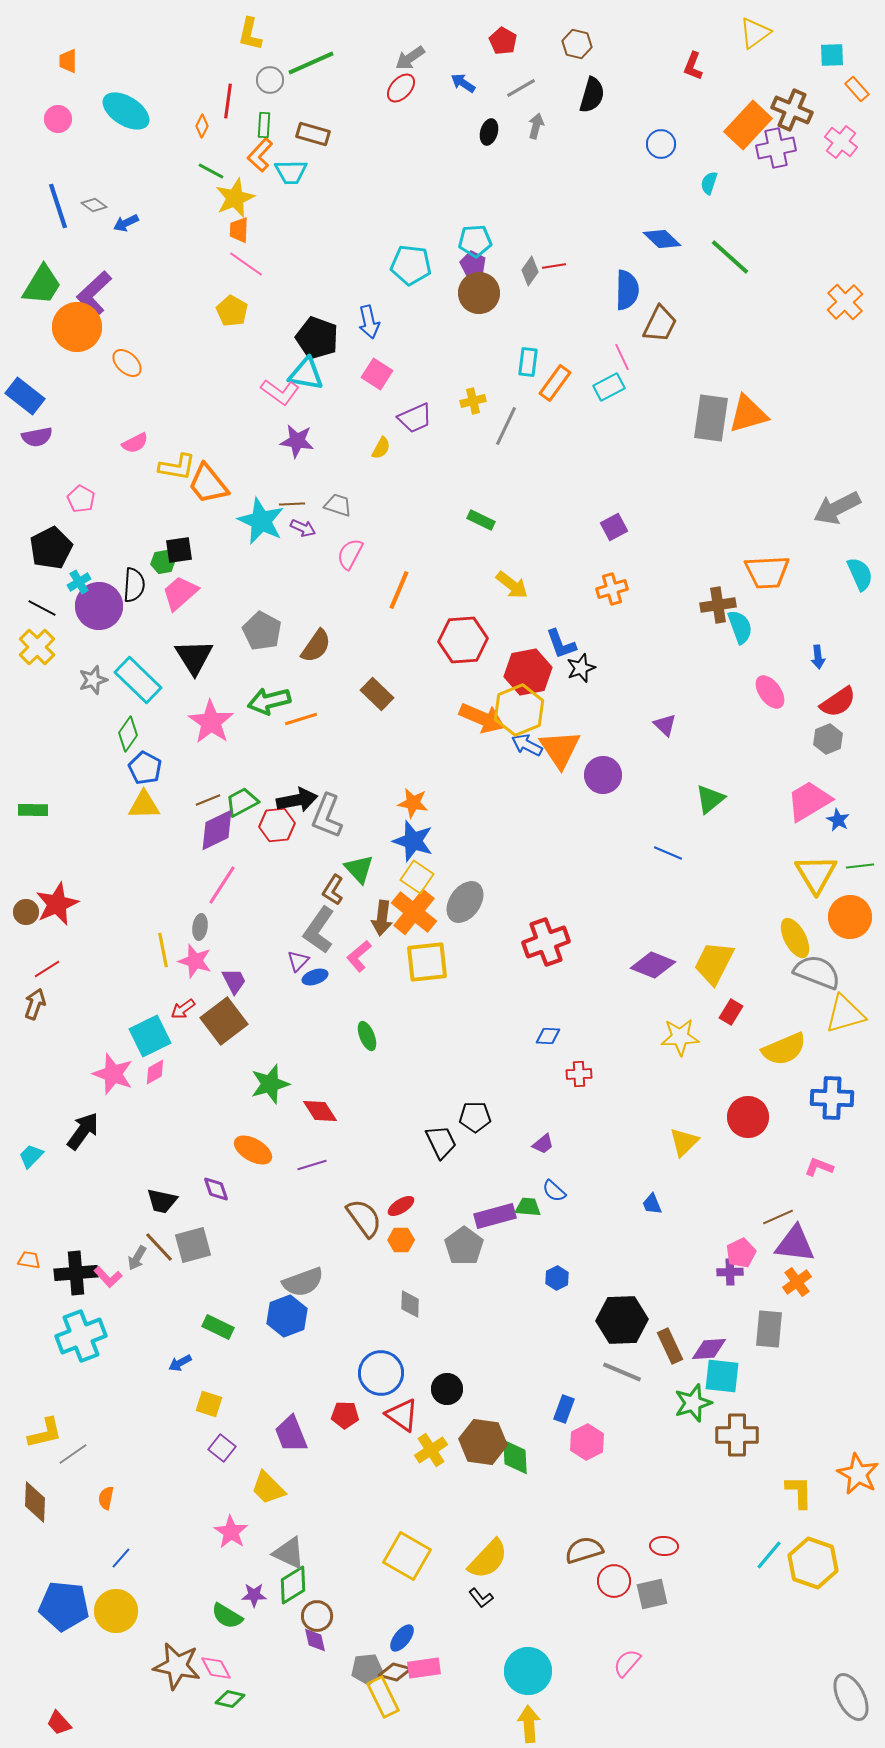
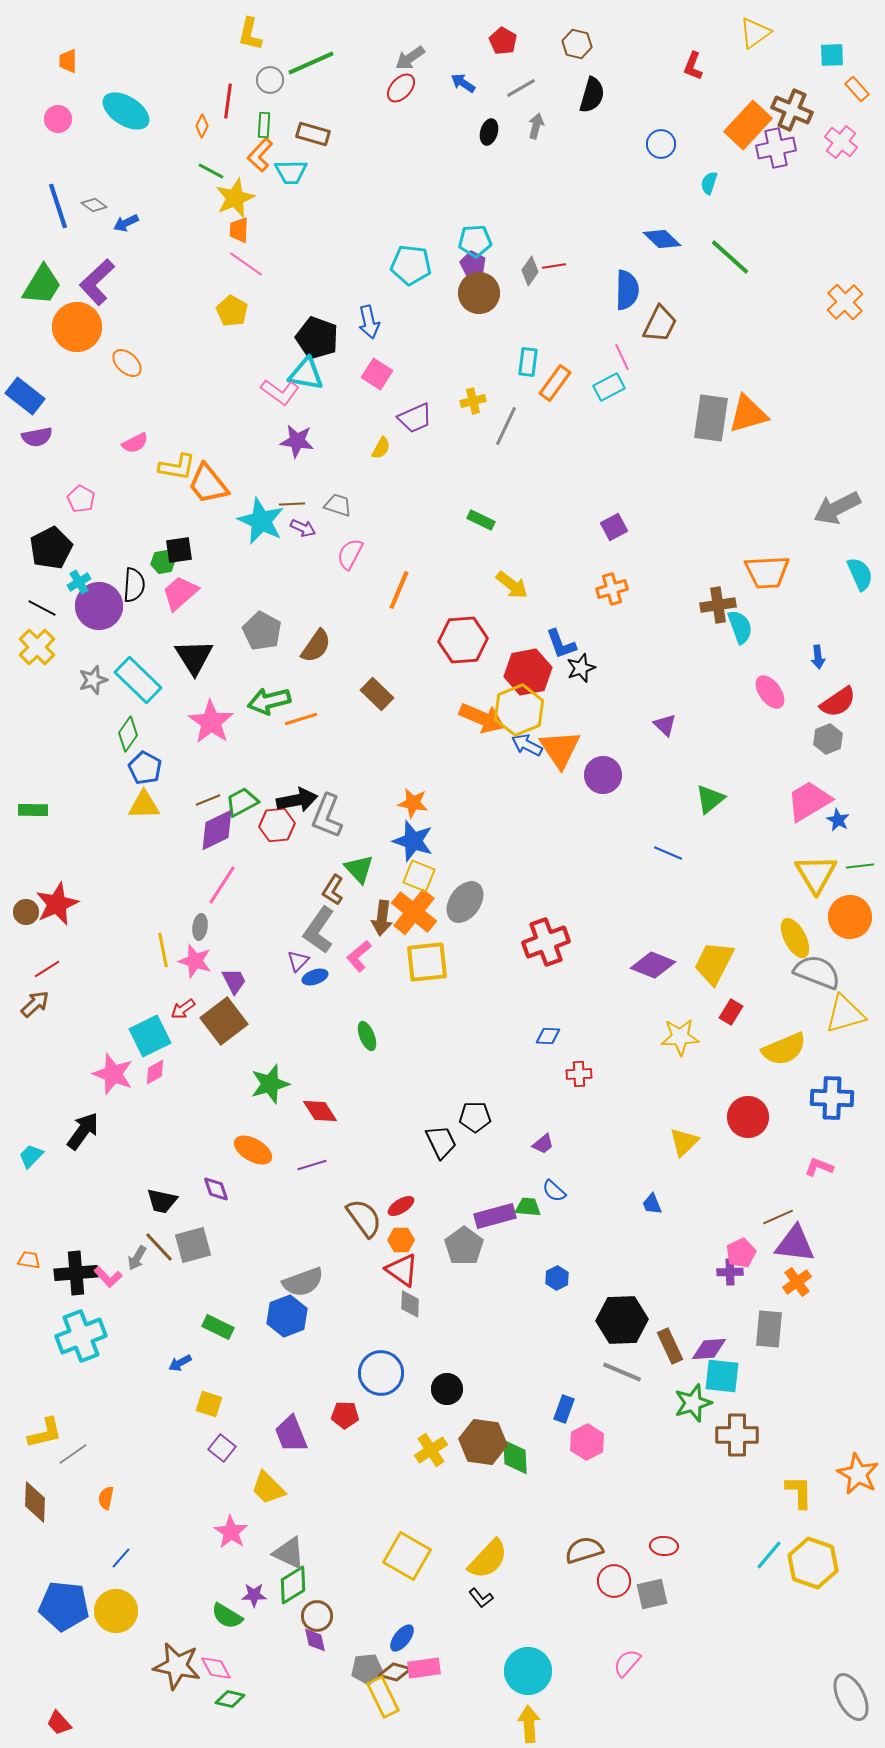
purple L-shape at (94, 294): moved 3 px right, 12 px up
yellow square at (417, 877): moved 2 px right, 1 px up; rotated 12 degrees counterclockwise
brown arrow at (35, 1004): rotated 28 degrees clockwise
red triangle at (402, 1415): moved 145 px up
